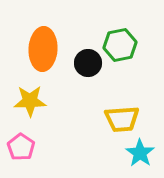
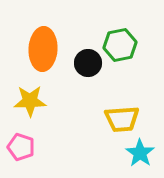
pink pentagon: rotated 16 degrees counterclockwise
